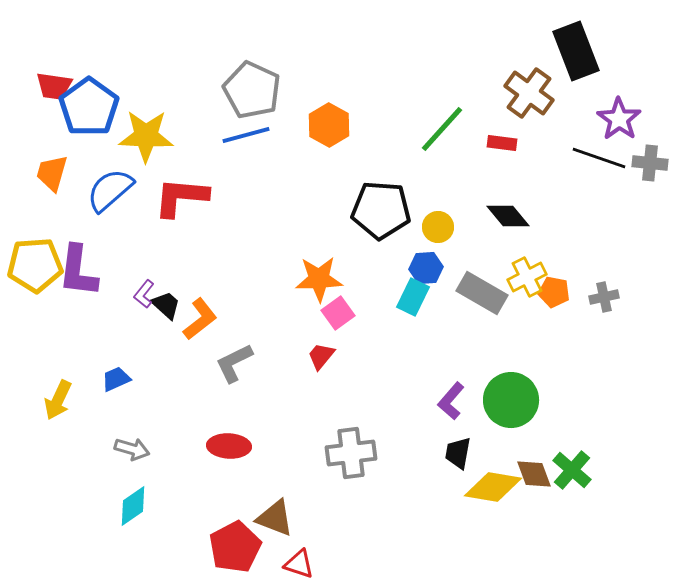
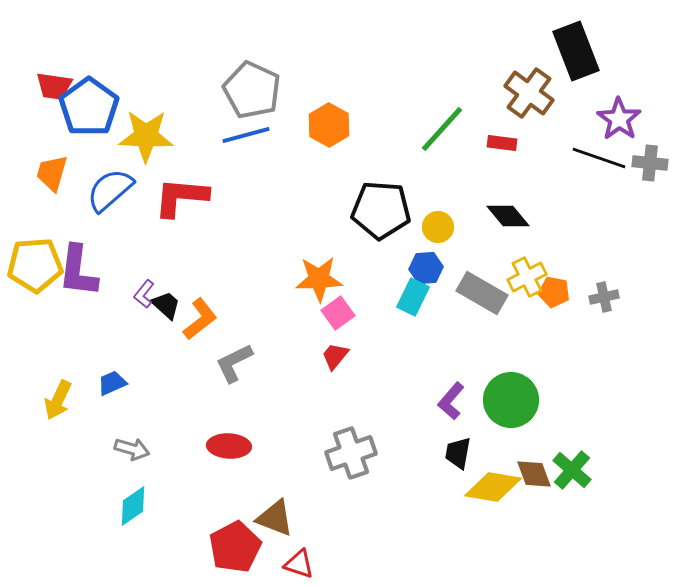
red trapezoid at (321, 356): moved 14 px right
blue trapezoid at (116, 379): moved 4 px left, 4 px down
gray cross at (351, 453): rotated 12 degrees counterclockwise
